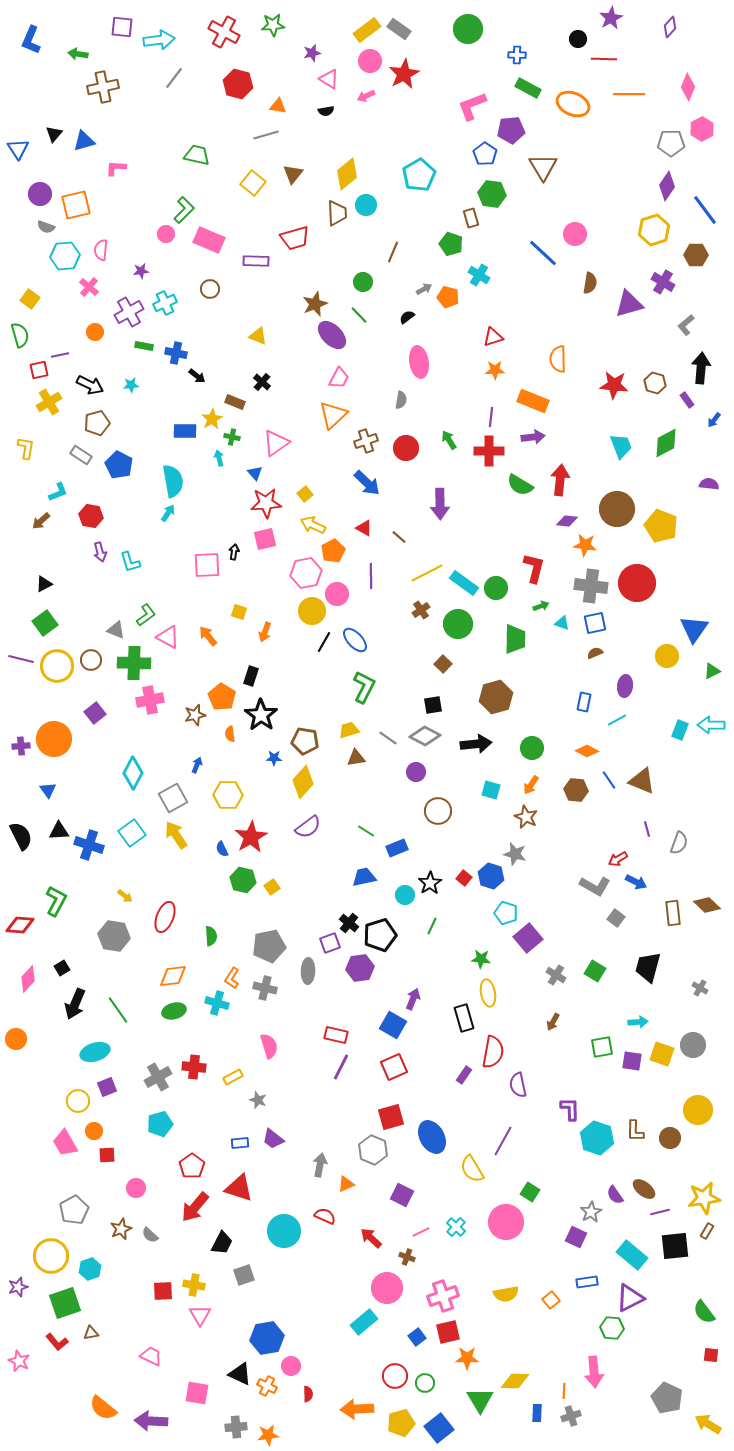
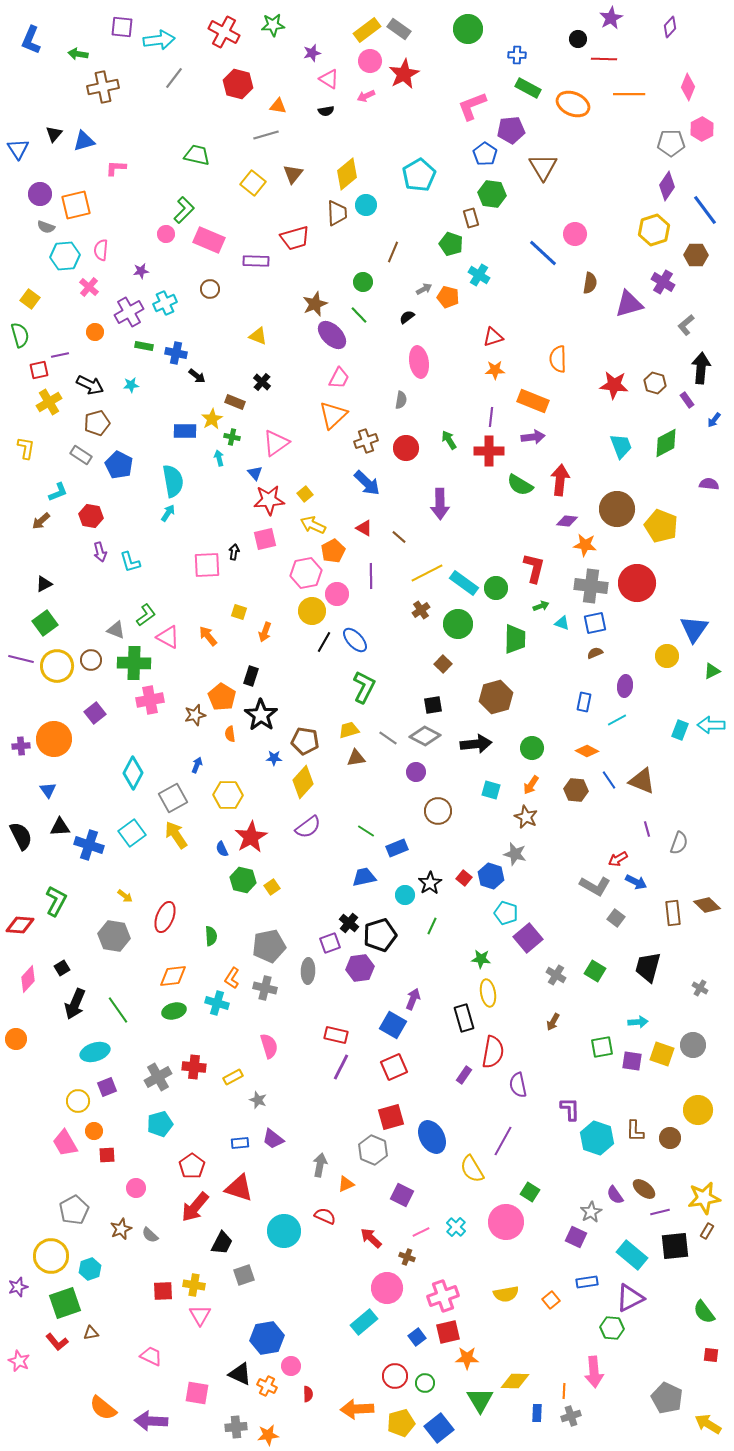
red star at (266, 503): moved 3 px right, 3 px up
black triangle at (59, 831): moved 1 px right, 4 px up
